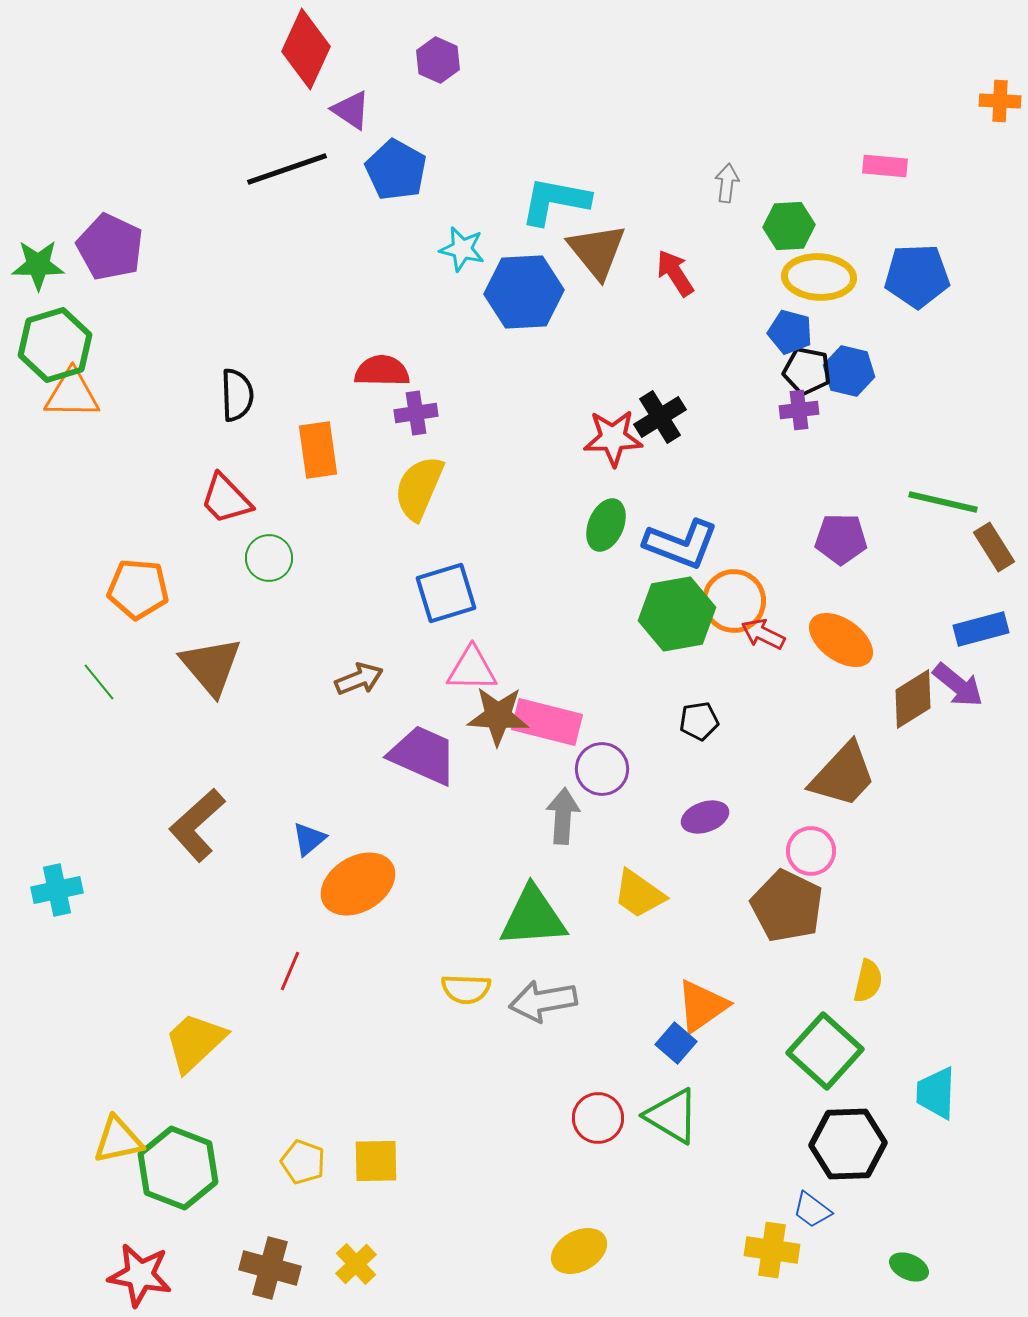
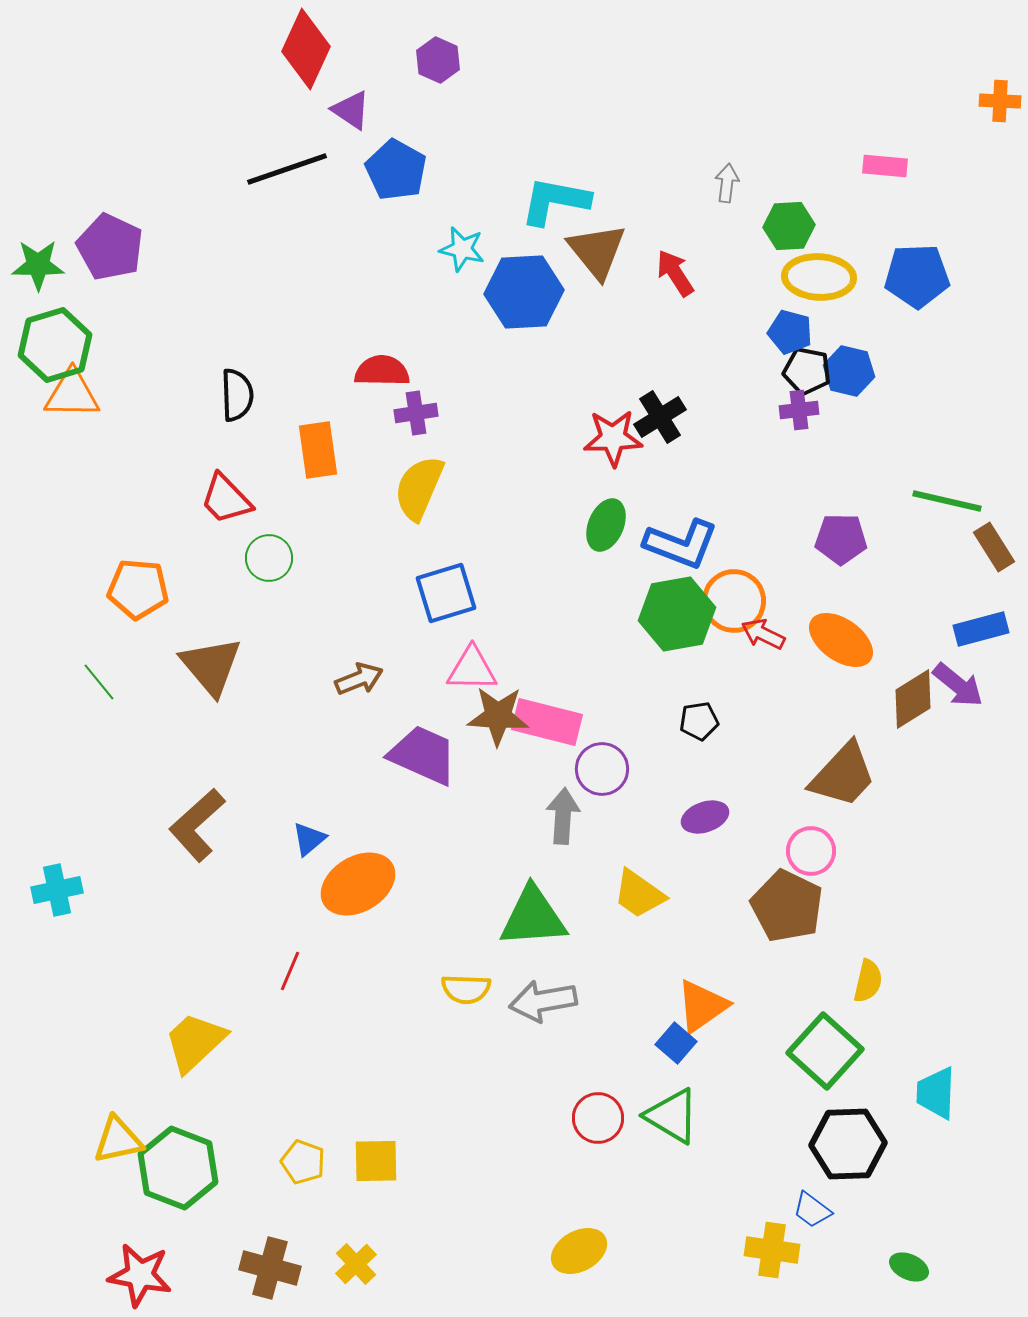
green line at (943, 502): moved 4 px right, 1 px up
